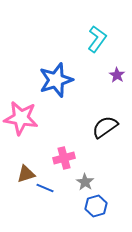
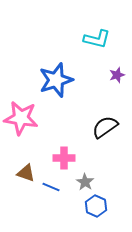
cyan L-shape: rotated 68 degrees clockwise
purple star: rotated 21 degrees clockwise
pink cross: rotated 15 degrees clockwise
brown triangle: moved 1 px up; rotated 36 degrees clockwise
blue line: moved 6 px right, 1 px up
blue hexagon: rotated 20 degrees counterclockwise
